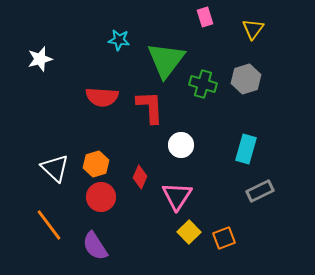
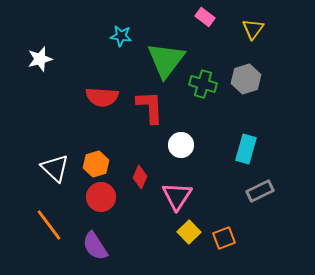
pink rectangle: rotated 36 degrees counterclockwise
cyan star: moved 2 px right, 4 px up
